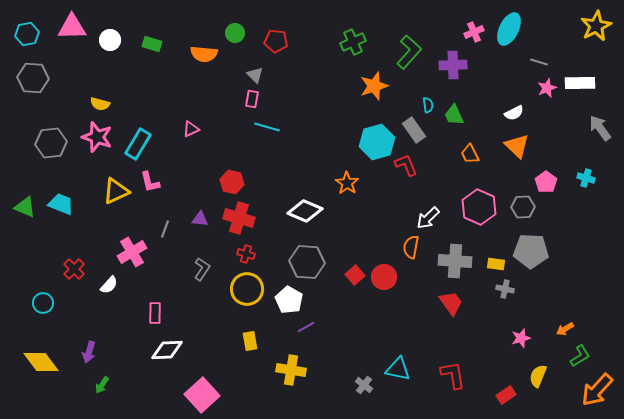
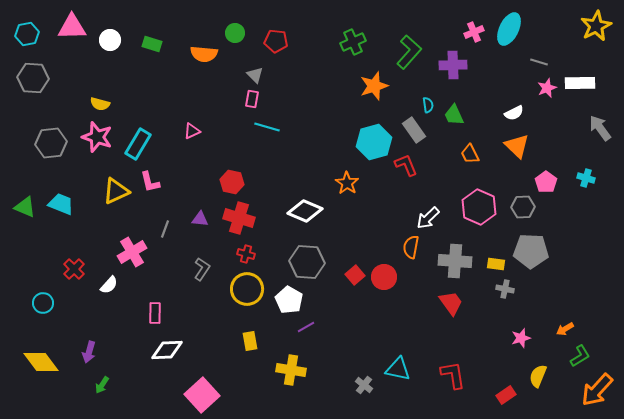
pink triangle at (191, 129): moved 1 px right, 2 px down
cyan hexagon at (377, 142): moved 3 px left
